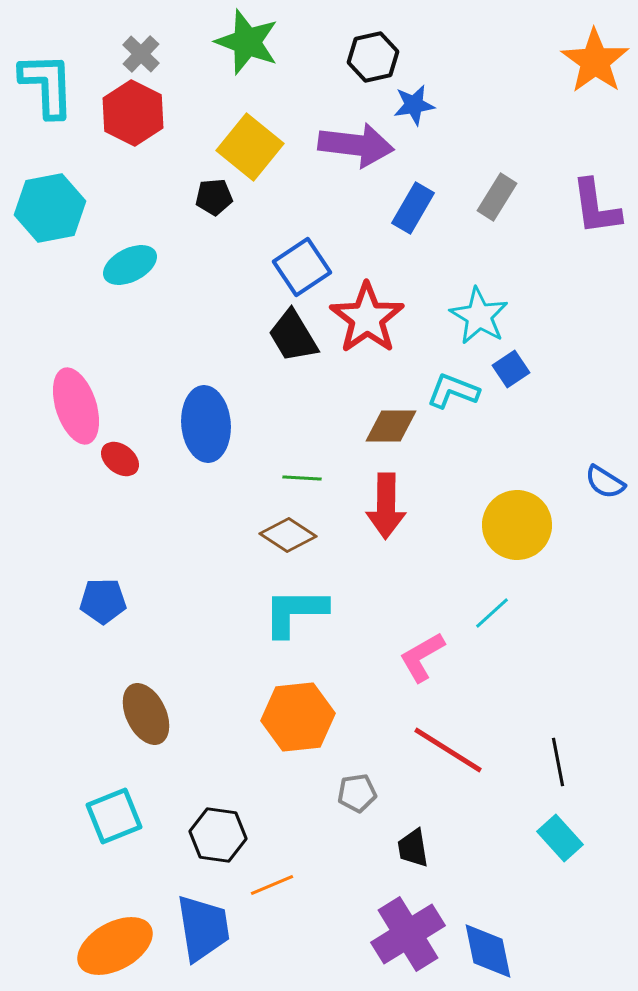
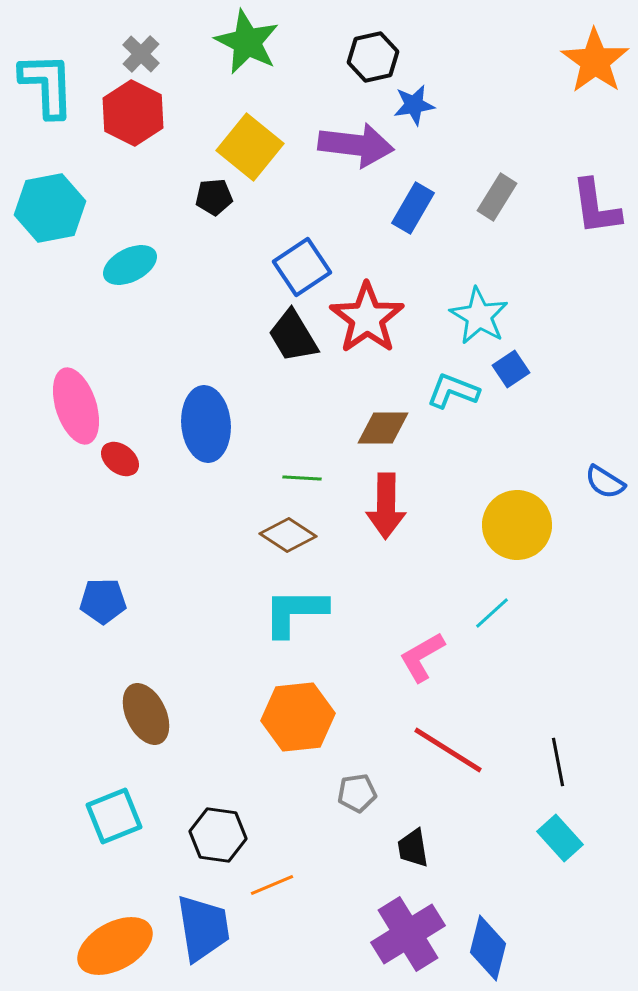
green star at (247, 42): rotated 6 degrees clockwise
brown diamond at (391, 426): moved 8 px left, 2 px down
blue diamond at (488, 951): moved 3 px up; rotated 26 degrees clockwise
